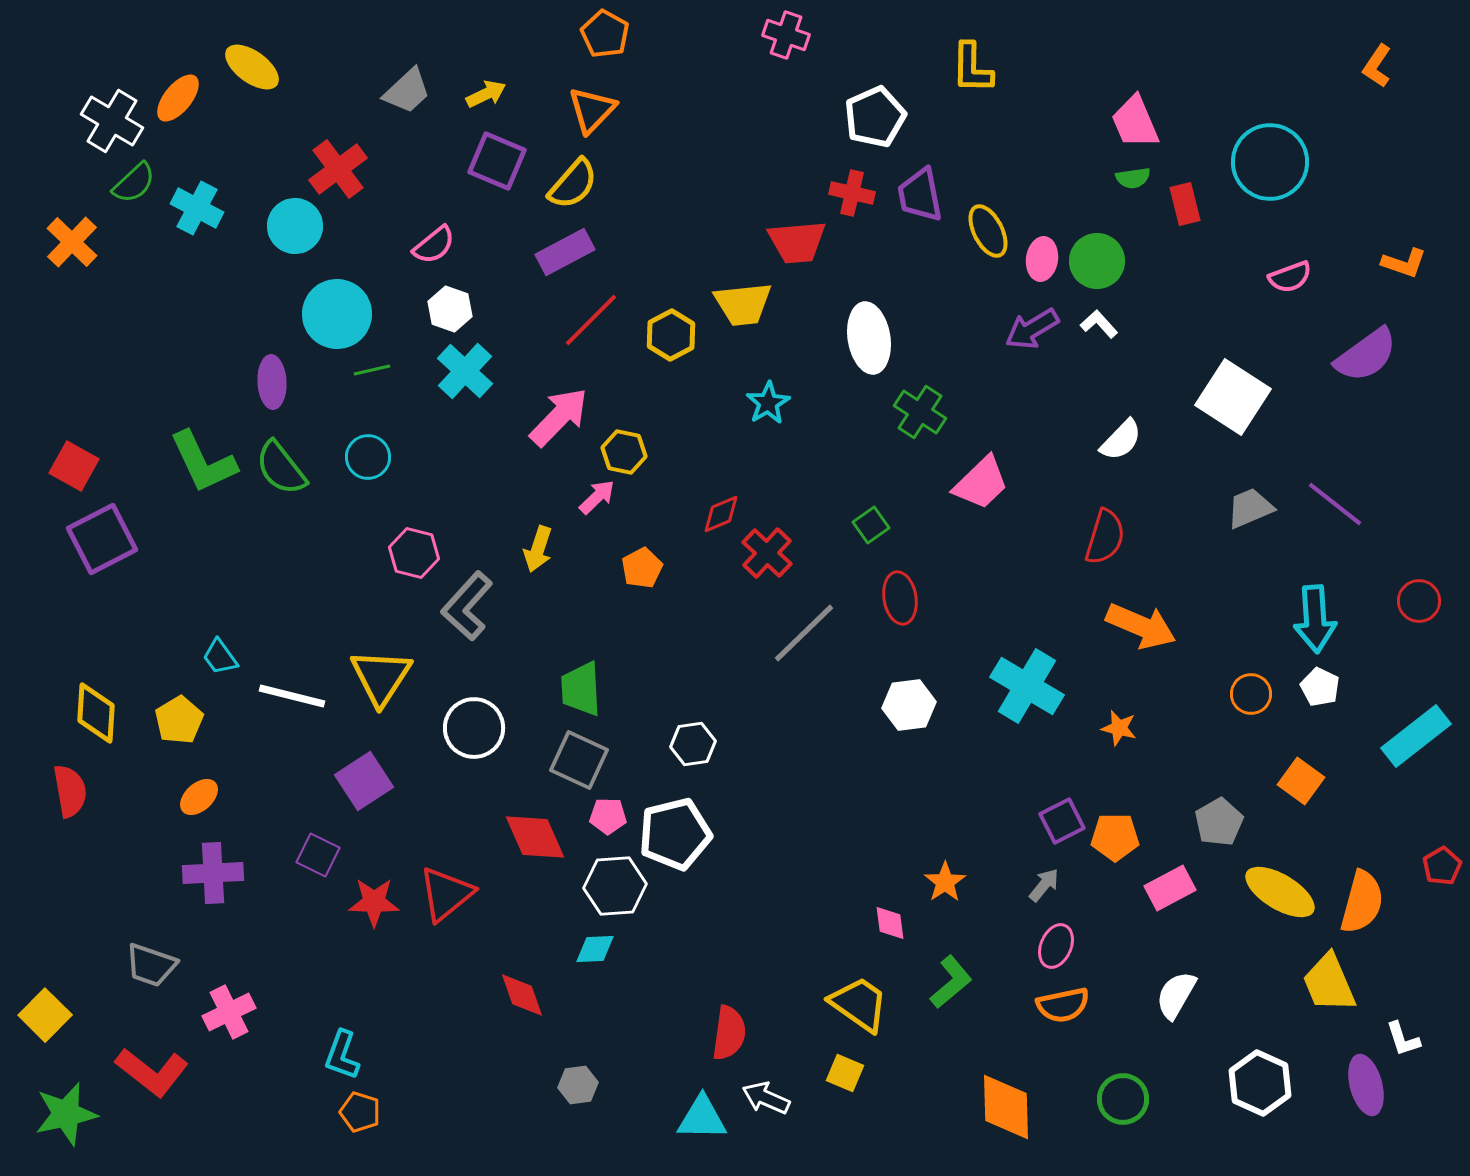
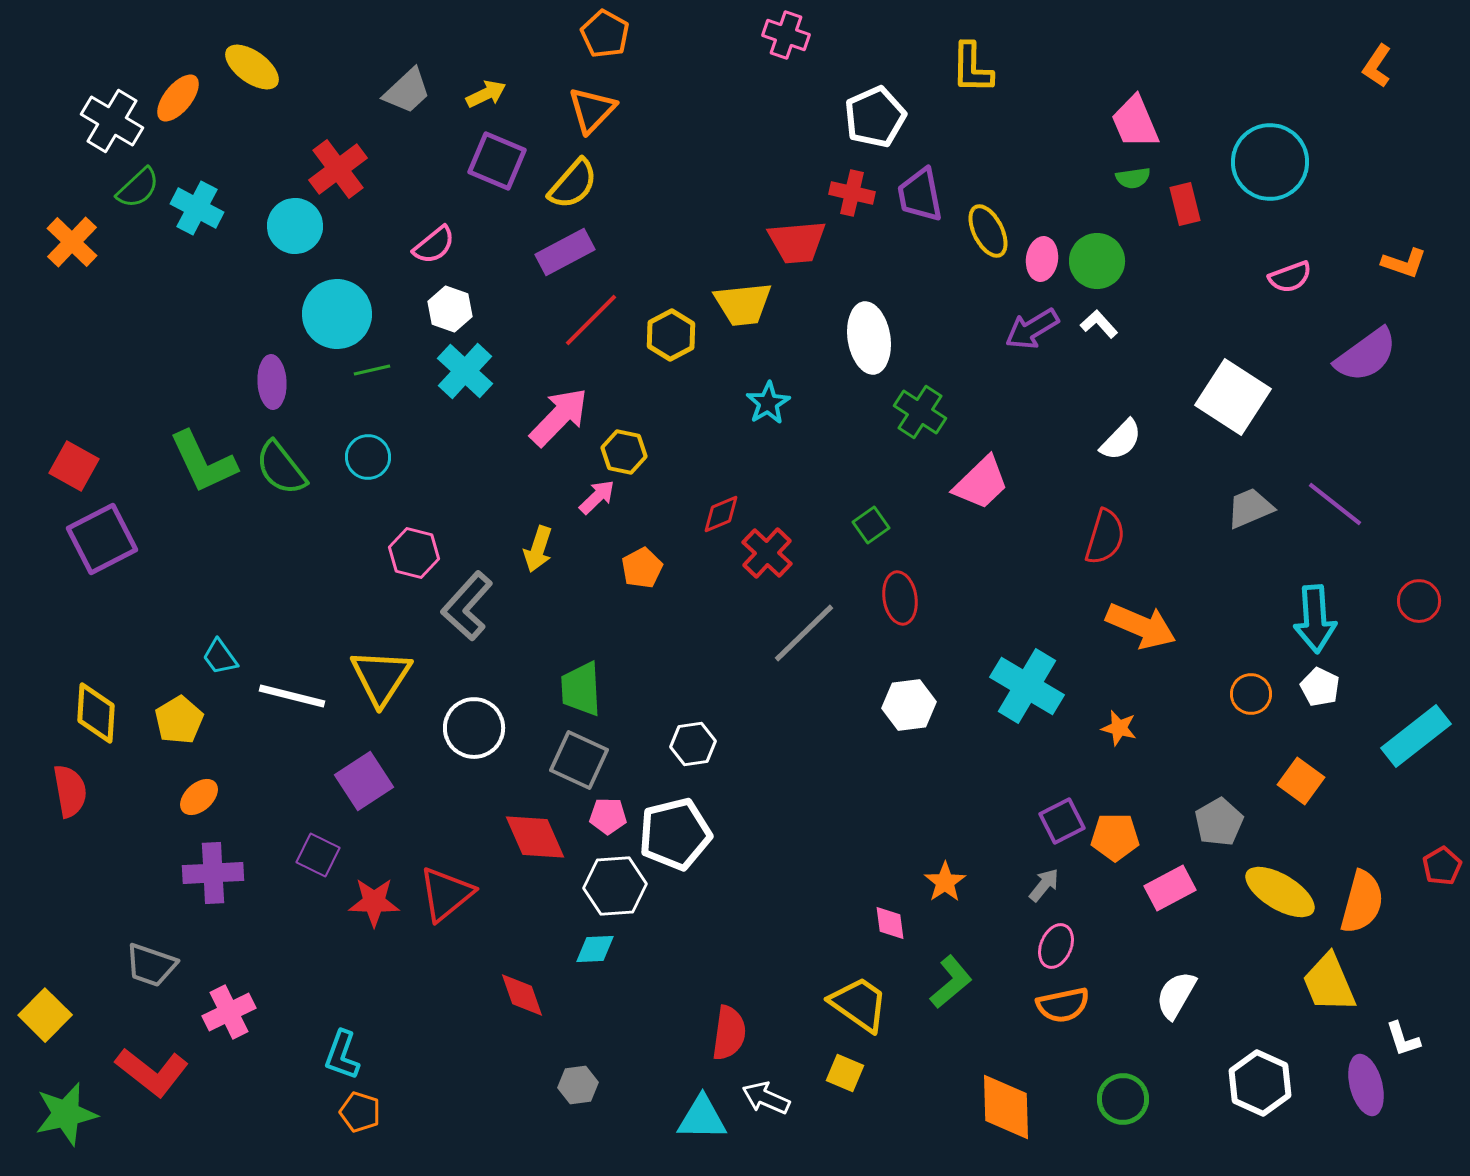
green semicircle at (134, 183): moved 4 px right, 5 px down
